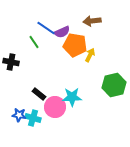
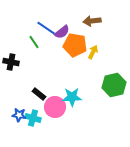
purple semicircle: rotated 14 degrees counterclockwise
yellow arrow: moved 3 px right, 3 px up
